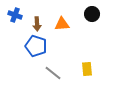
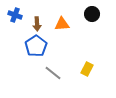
blue pentagon: rotated 20 degrees clockwise
yellow rectangle: rotated 32 degrees clockwise
